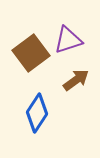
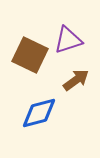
brown square: moved 1 px left, 2 px down; rotated 27 degrees counterclockwise
blue diamond: moved 2 px right; rotated 42 degrees clockwise
